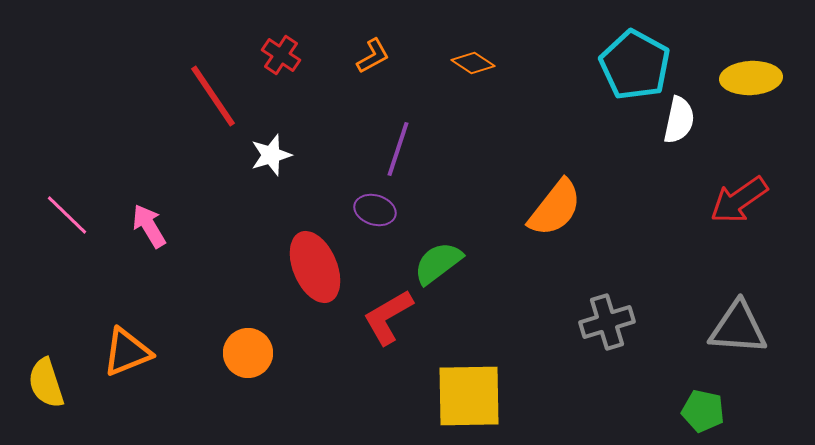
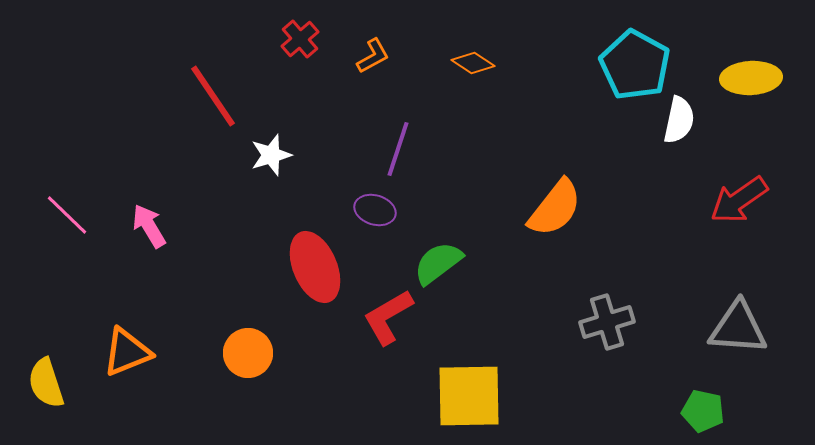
red cross: moved 19 px right, 16 px up; rotated 15 degrees clockwise
